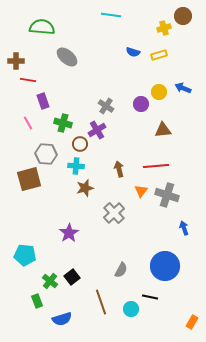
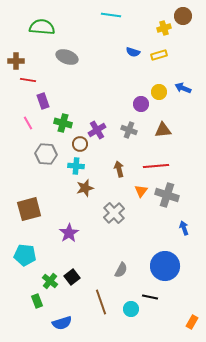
gray ellipse at (67, 57): rotated 20 degrees counterclockwise
gray cross at (106, 106): moved 23 px right, 24 px down; rotated 14 degrees counterclockwise
brown square at (29, 179): moved 30 px down
blue semicircle at (62, 319): moved 4 px down
